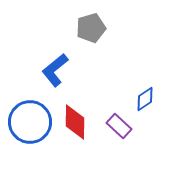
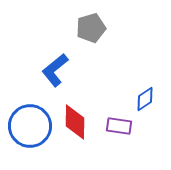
blue circle: moved 4 px down
purple rectangle: rotated 35 degrees counterclockwise
